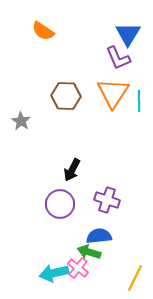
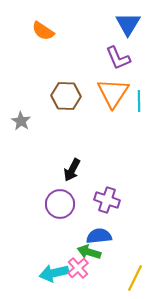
blue triangle: moved 10 px up
pink cross: rotated 10 degrees clockwise
